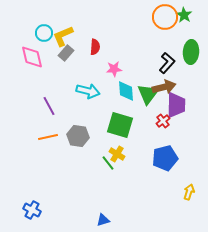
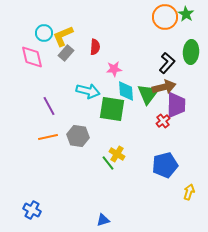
green star: moved 2 px right, 1 px up
green square: moved 8 px left, 16 px up; rotated 8 degrees counterclockwise
blue pentagon: moved 7 px down
